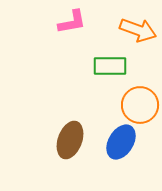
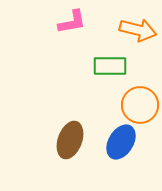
orange arrow: rotated 6 degrees counterclockwise
